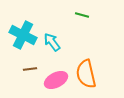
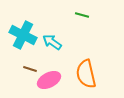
cyan arrow: rotated 18 degrees counterclockwise
brown line: rotated 24 degrees clockwise
pink ellipse: moved 7 px left
